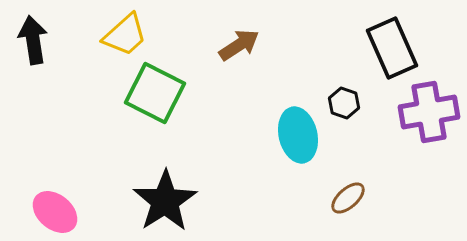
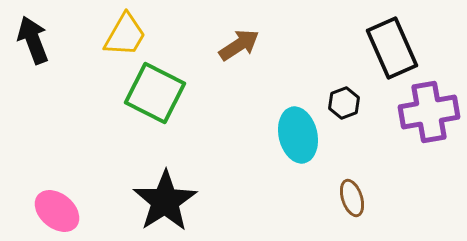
yellow trapezoid: rotated 18 degrees counterclockwise
black arrow: rotated 12 degrees counterclockwise
black hexagon: rotated 20 degrees clockwise
brown ellipse: moved 4 px right; rotated 66 degrees counterclockwise
pink ellipse: moved 2 px right, 1 px up
